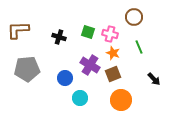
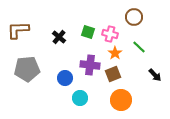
black cross: rotated 24 degrees clockwise
green line: rotated 24 degrees counterclockwise
orange star: moved 2 px right; rotated 16 degrees clockwise
purple cross: rotated 24 degrees counterclockwise
black arrow: moved 1 px right, 4 px up
